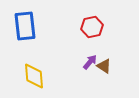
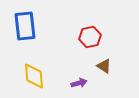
red hexagon: moved 2 px left, 10 px down
purple arrow: moved 11 px left, 21 px down; rotated 35 degrees clockwise
